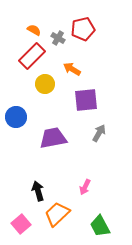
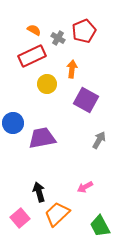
red pentagon: moved 1 px right, 2 px down; rotated 10 degrees counterclockwise
red rectangle: rotated 20 degrees clockwise
orange arrow: rotated 66 degrees clockwise
yellow circle: moved 2 px right
purple square: rotated 35 degrees clockwise
blue circle: moved 3 px left, 6 px down
gray arrow: moved 7 px down
purple trapezoid: moved 11 px left
pink arrow: rotated 35 degrees clockwise
black arrow: moved 1 px right, 1 px down
pink square: moved 1 px left, 6 px up
